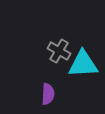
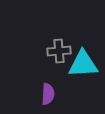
gray cross: rotated 35 degrees counterclockwise
